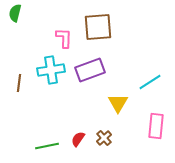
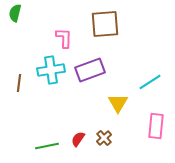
brown square: moved 7 px right, 3 px up
